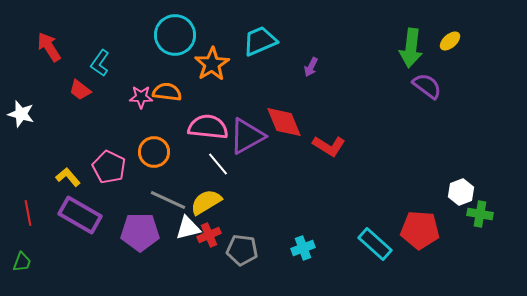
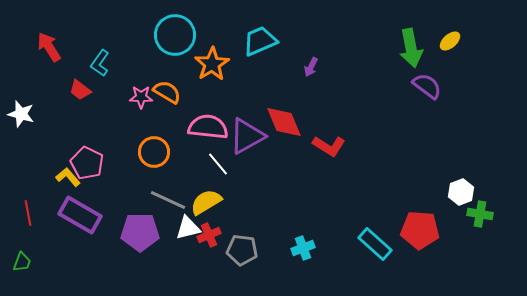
green arrow: rotated 18 degrees counterclockwise
orange semicircle: rotated 24 degrees clockwise
pink pentagon: moved 22 px left, 4 px up
